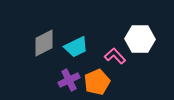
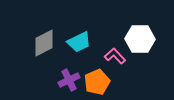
cyan trapezoid: moved 3 px right, 5 px up
